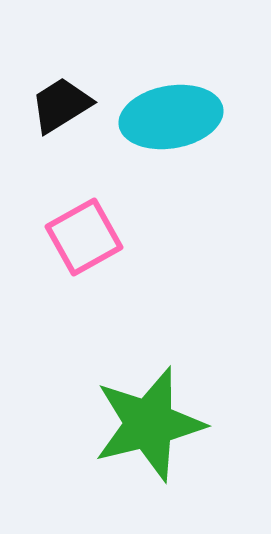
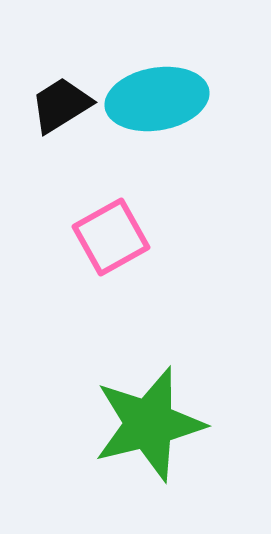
cyan ellipse: moved 14 px left, 18 px up
pink square: moved 27 px right
